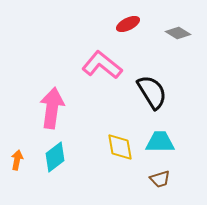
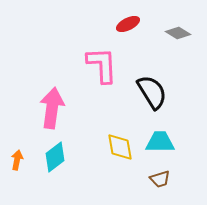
pink L-shape: rotated 48 degrees clockwise
